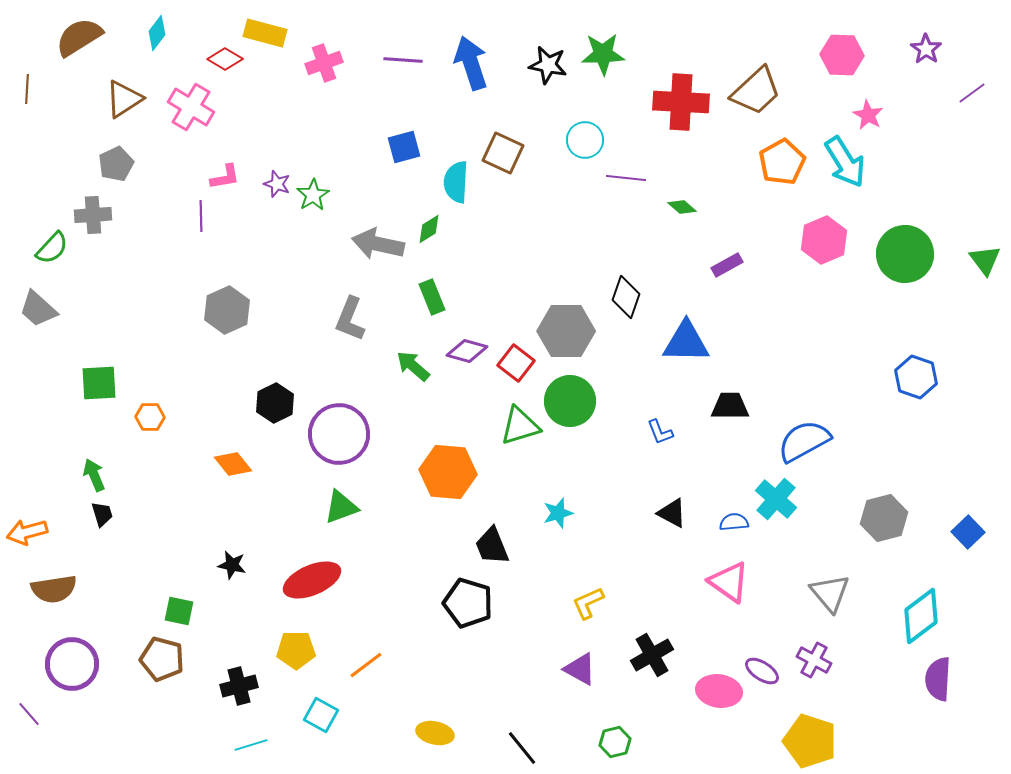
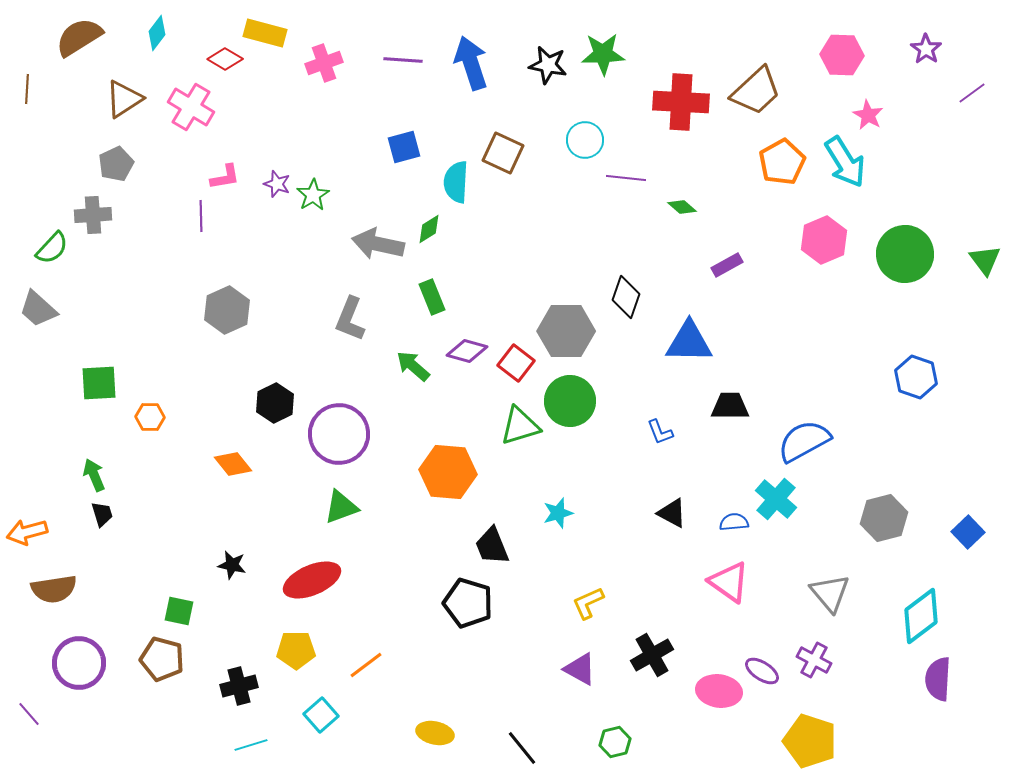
blue triangle at (686, 342): moved 3 px right
purple circle at (72, 664): moved 7 px right, 1 px up
cyan square at (321, 715): rotated 20 degrees clockwise
